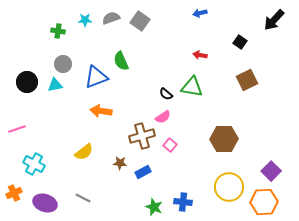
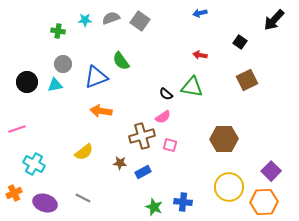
green semicircle: rotated 12 degrees counterclockwise
pink square: rotated 24 degrees counterclockwise
